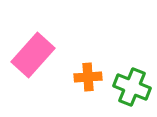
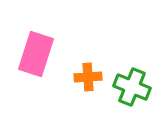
pink rectangle: moved 3 px right, 1 px up; rotated 24 degrees counterclockwise
